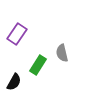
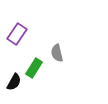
gray semicircle: moved 5 px left
green rectangle: moved 4 px left, 3 px down
